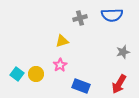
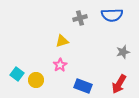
yellow circle: moved 6 px down
blue rectangle: moved 2 px right
